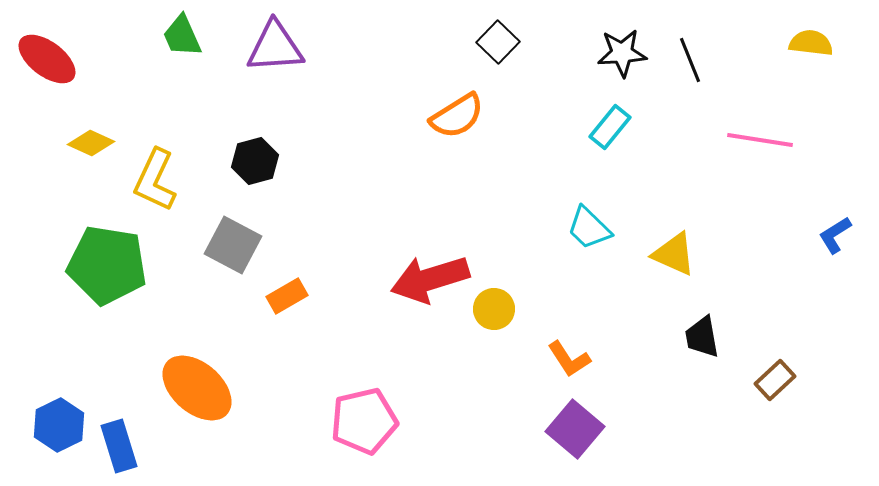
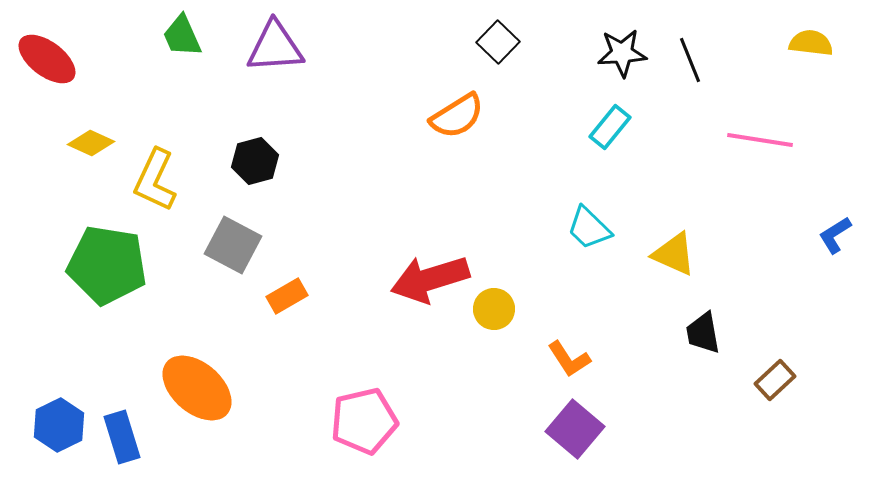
black trapezoid: moved 1 px right, 4 px up
blue rectangle: moved 3 px right, 9 px up
